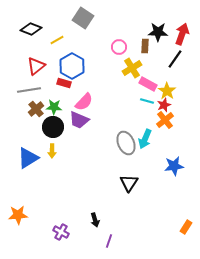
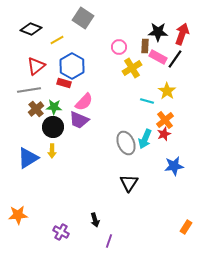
pink rectangle: moved 10 px right, 27 px up
red star: moved 29 px down
